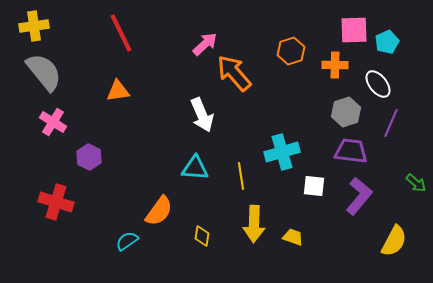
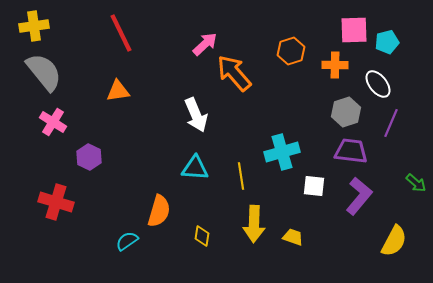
cyan pentagon: rotated 10 degrees clockwise
white arrow: moved 6 px left
orange semicircle: rotated 20 degrees counterclockwise
